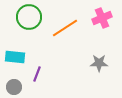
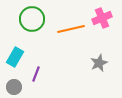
green circle: moved 3 px right, 2 px down
orange line: moved 6 px right, 1 px down; rotated 20 degrees clockwise
cyan rectangle: rotated 66 degrees counterclockwise
gray star: rotated 24 degrees counterclockwise
purple line: moved 1 px left
